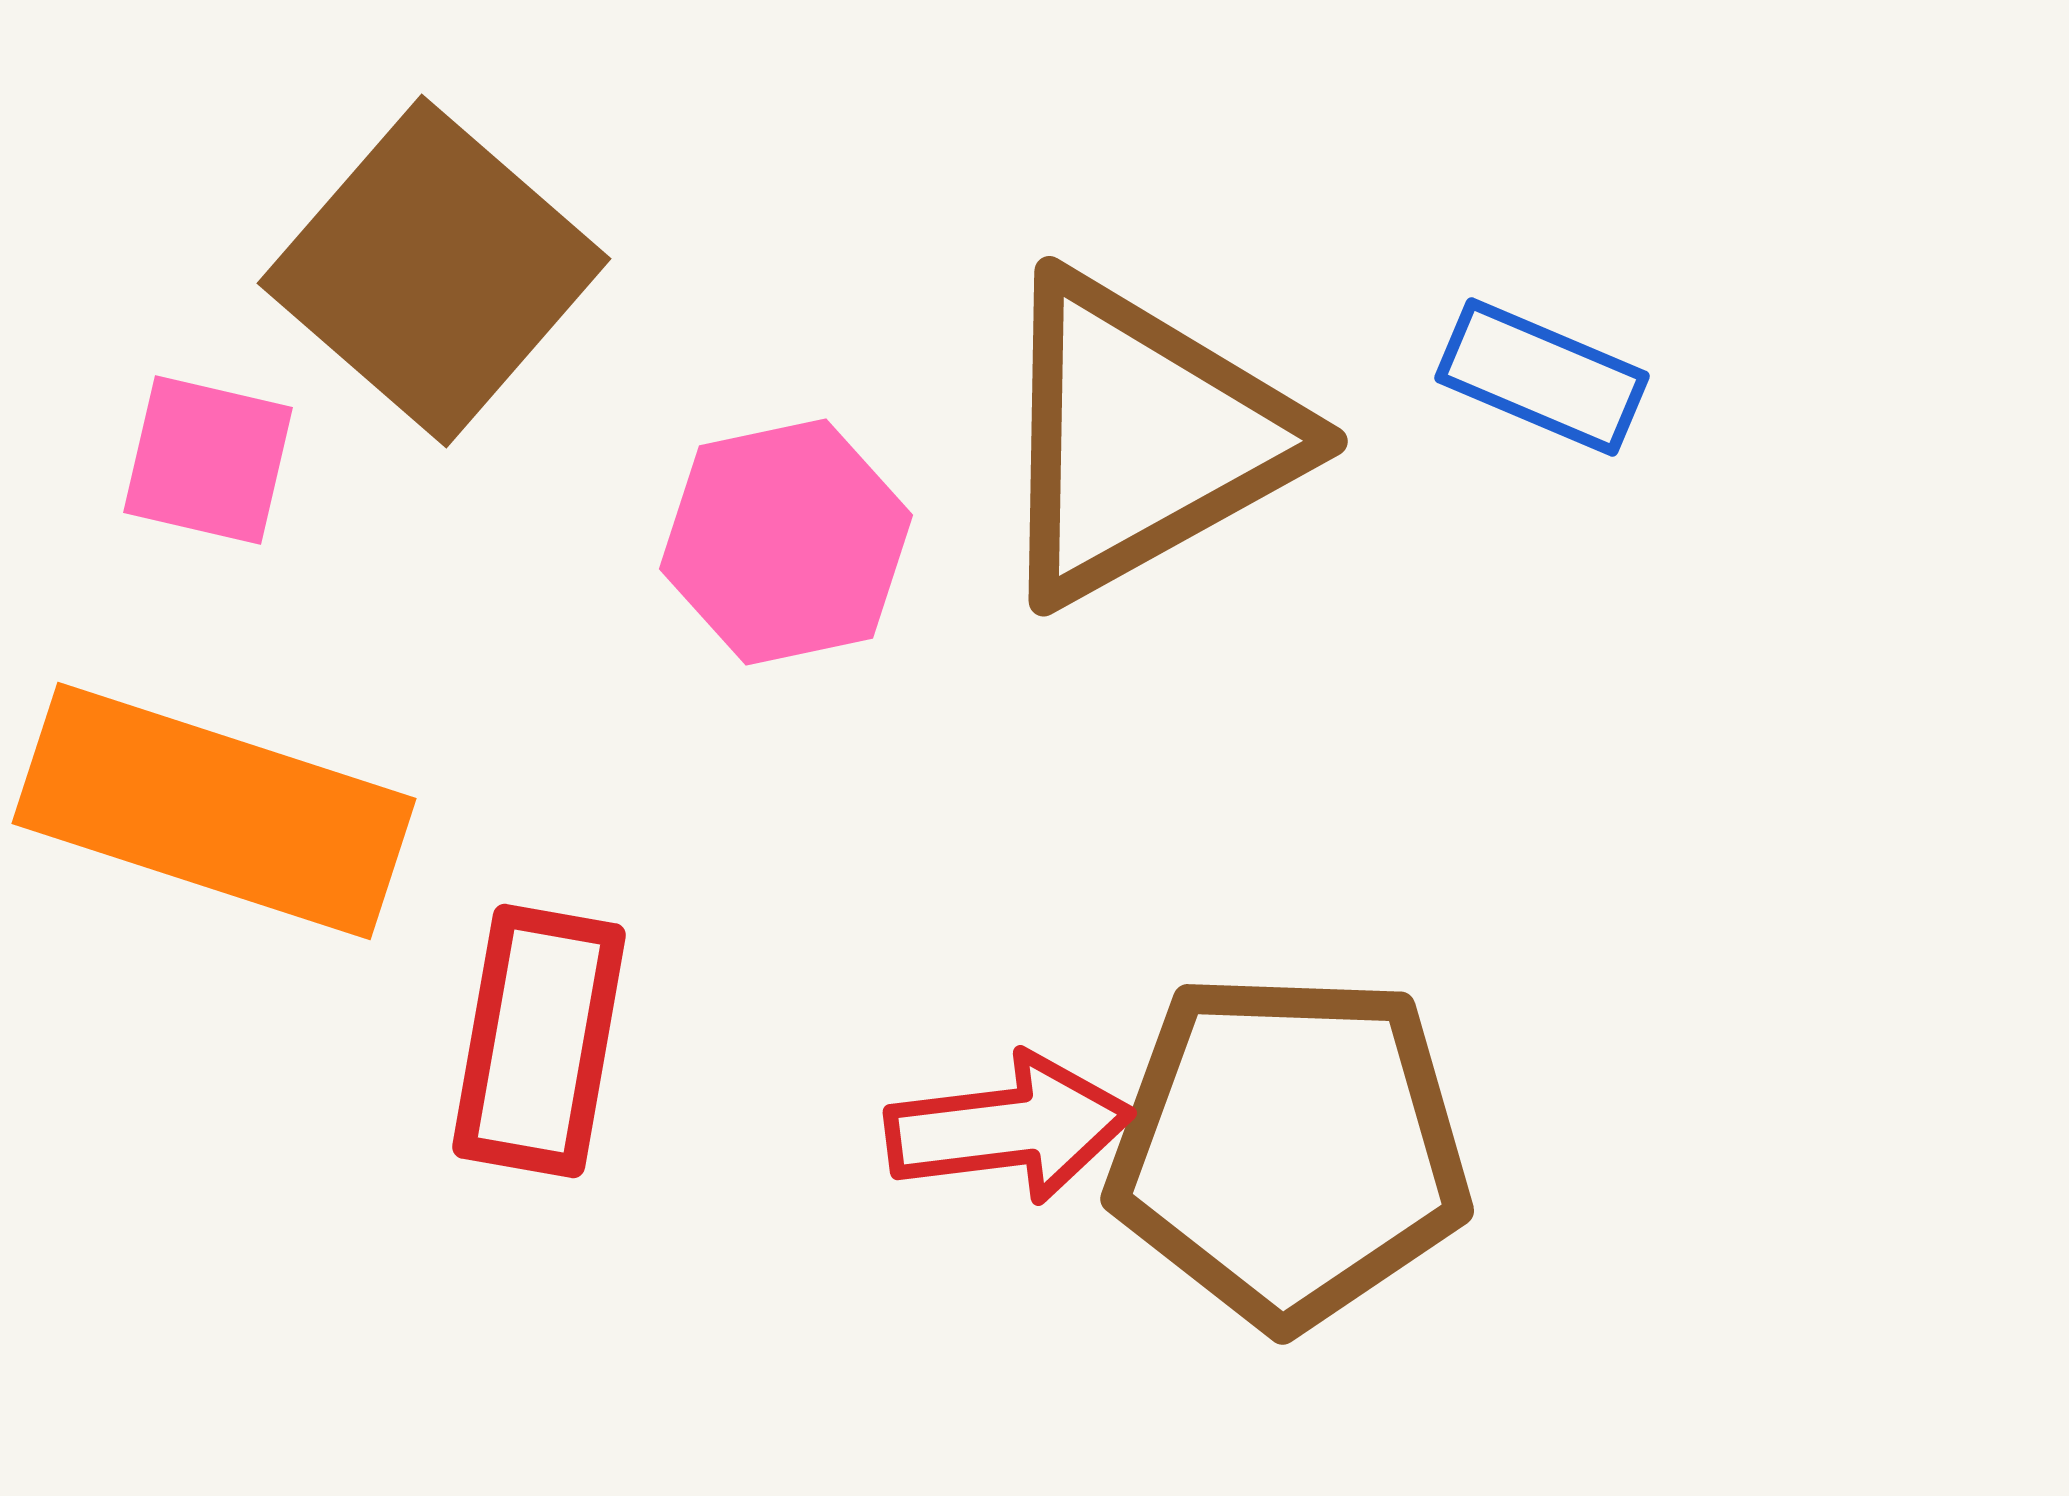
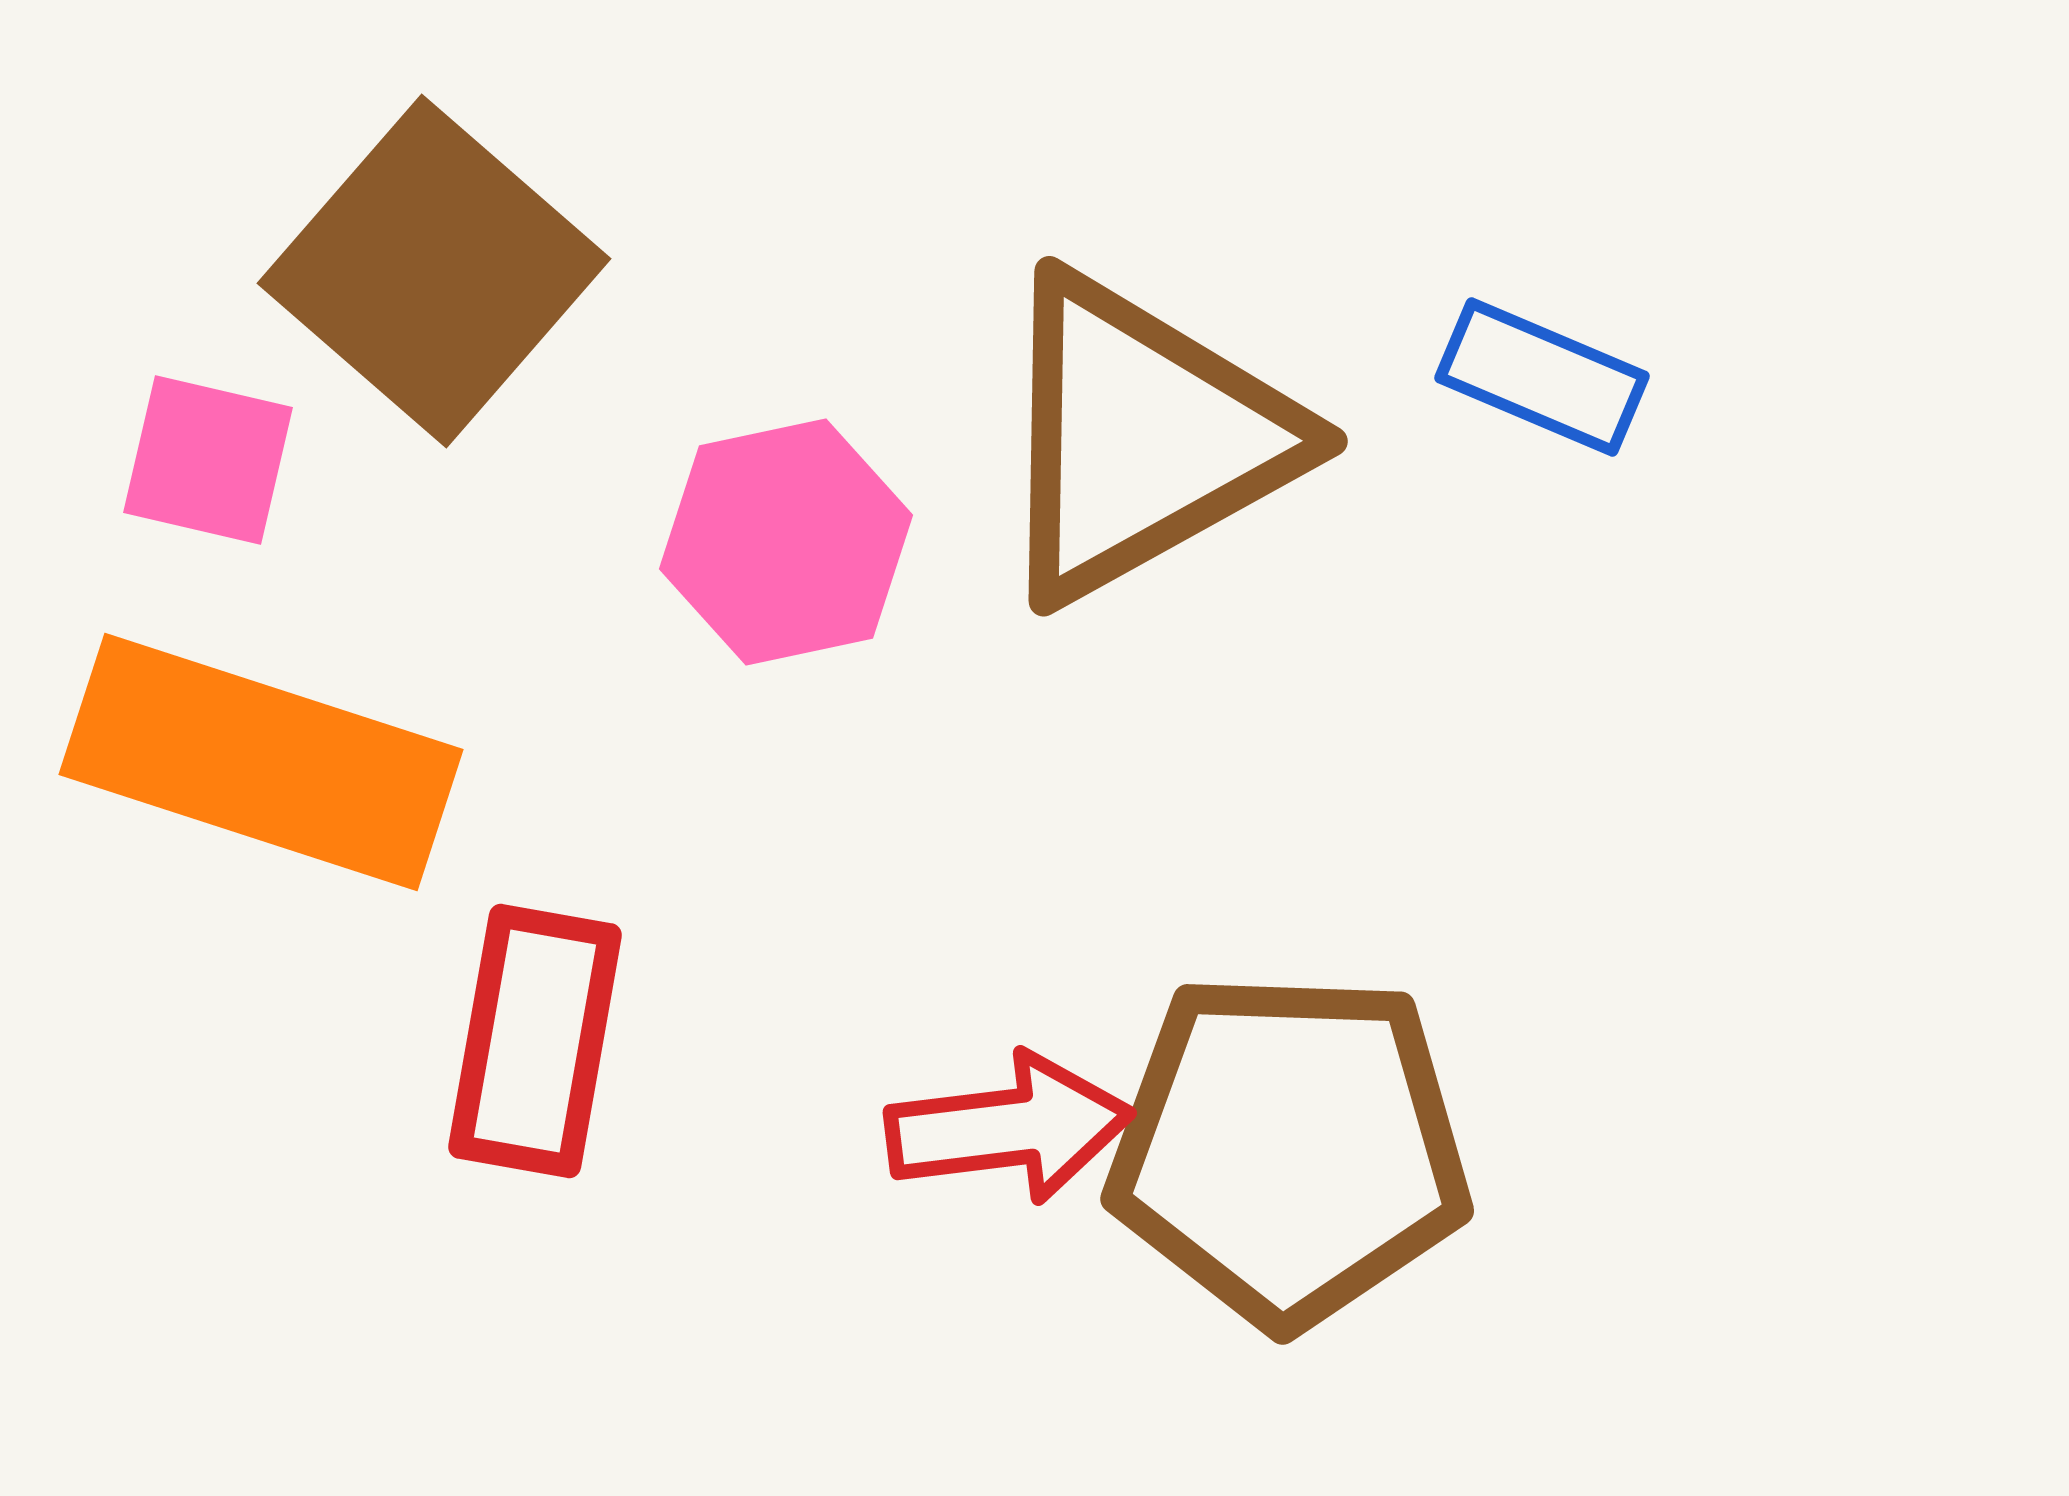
orange rectangle: moved 47 px right, 49 px up
red rectangle: moved 4 px left
